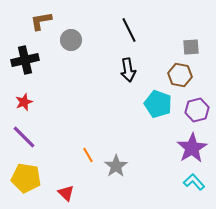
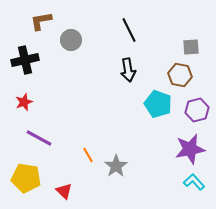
purple line: moved 15 px right, 1 px down; rotated 16 degrees counterclockwise
purple star: moved 2 px left, 1 px down; rotated 20 degrees clockwise
red triangle: moved 2 px left, 2 px up
